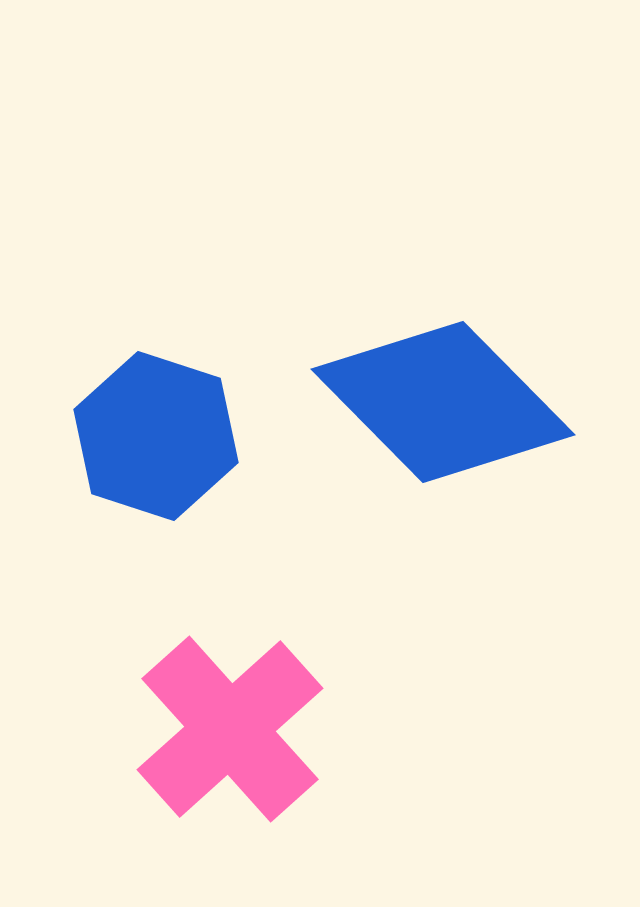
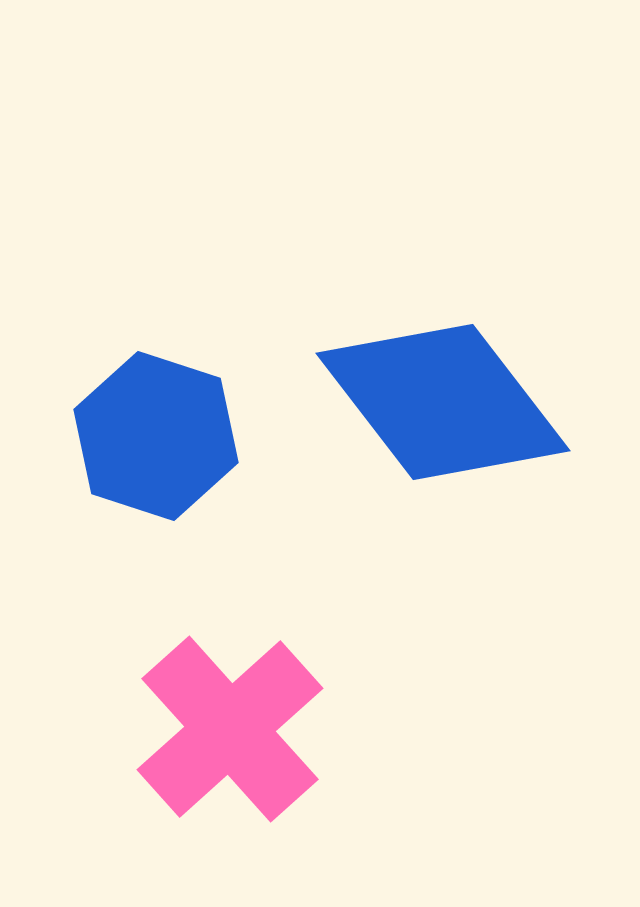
blue diamond: rotated 7 degrees clockwise
